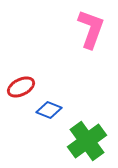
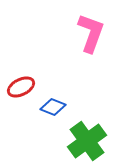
pink L-shape: moved 4 px down
blue diamond: moved 4 px right, 3 px up
